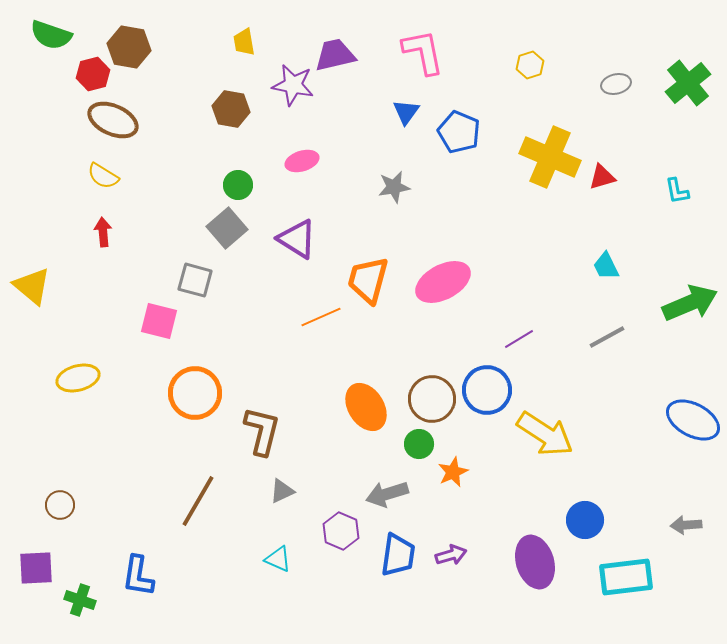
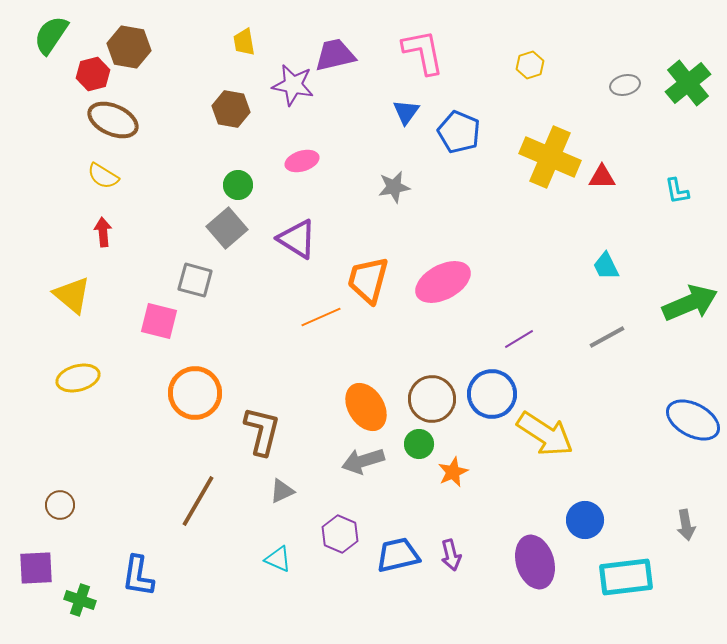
green semicircle at (51, 35): rotated 105 degrees clockwise
gray ellipse at (616, 84): moved 9 px right, 1 px down
red triangle at (602, 177): rotated 16 degrees clockwise
yellow triangle at (32, 286): moved 40 px right, 9 px down
blue circle at (487, 390): moved 5 px right, 4 px down
gray arrow at (387, 494): moved 24 px left, 33 px up
gray arrow at (686, 525): rotated 96 degrees counterclockwise
purple hexagon at (341, 531): moved 1 px left, 3 px down
blue trapezoid at (398, 555): rotated 111 degrees counterclockwise
purple arrow at (451, 555): rotated 92 degrees clockwise
